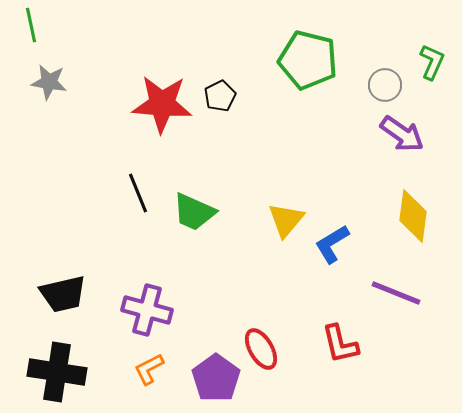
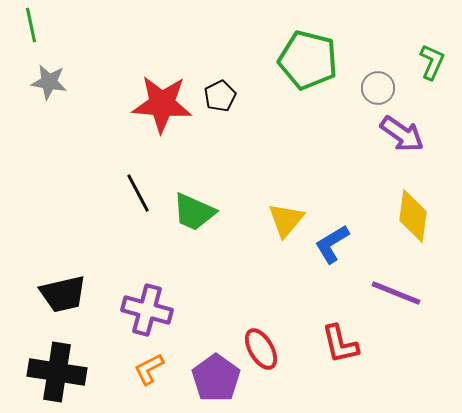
gray circle: moved 7 px left, 3 px down
black line: rotated 6 degrees counterclockwise
